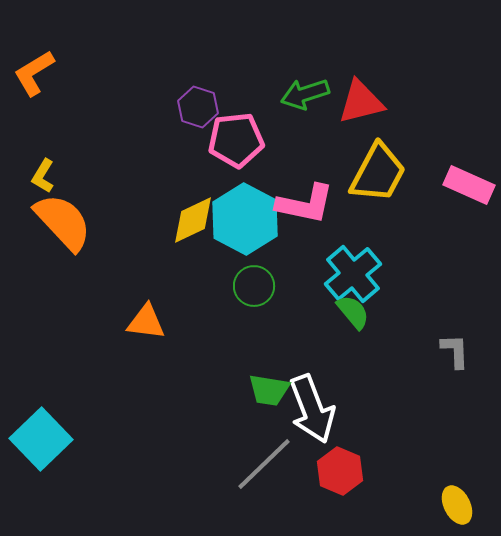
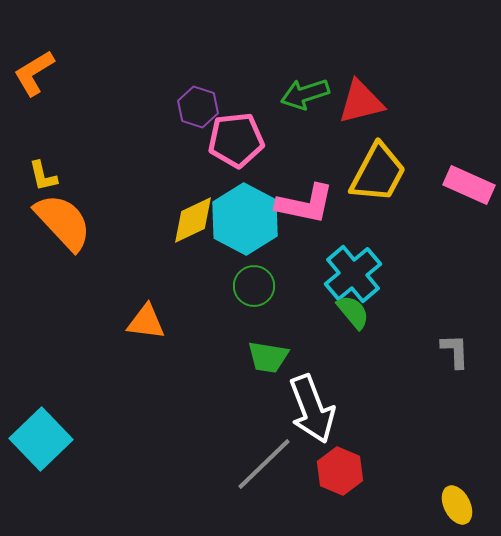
yellow L-shape: rotated 44 degrees counterclockwise
green trapezoid: moved 1 px left, 33 px up
